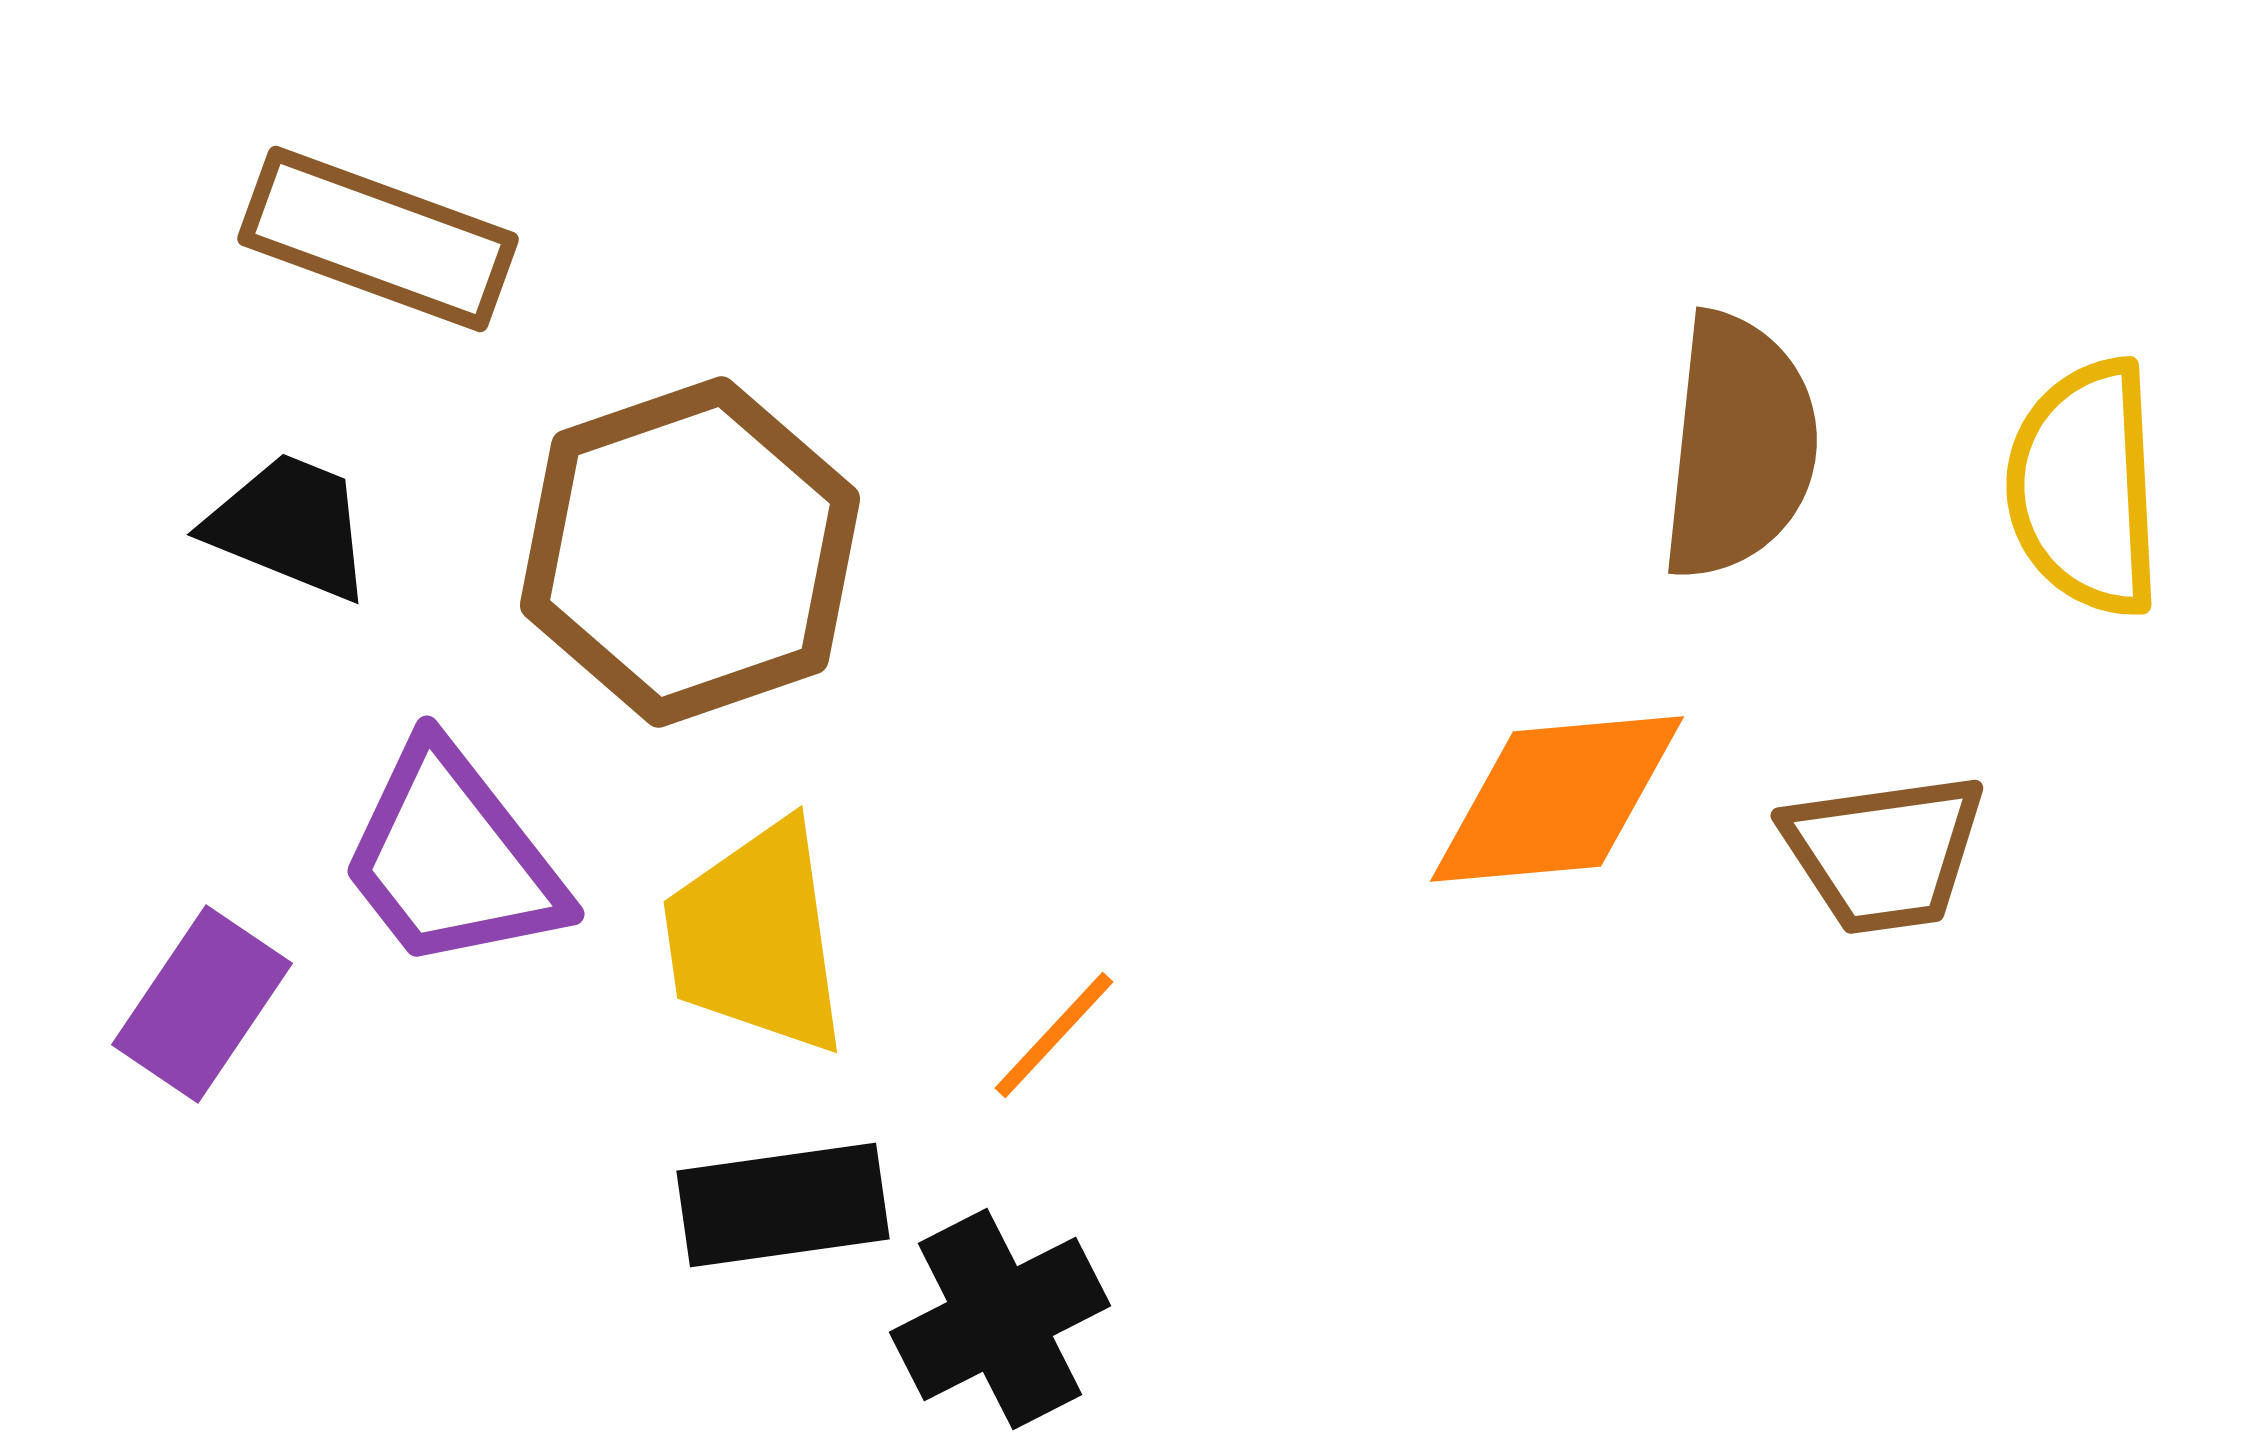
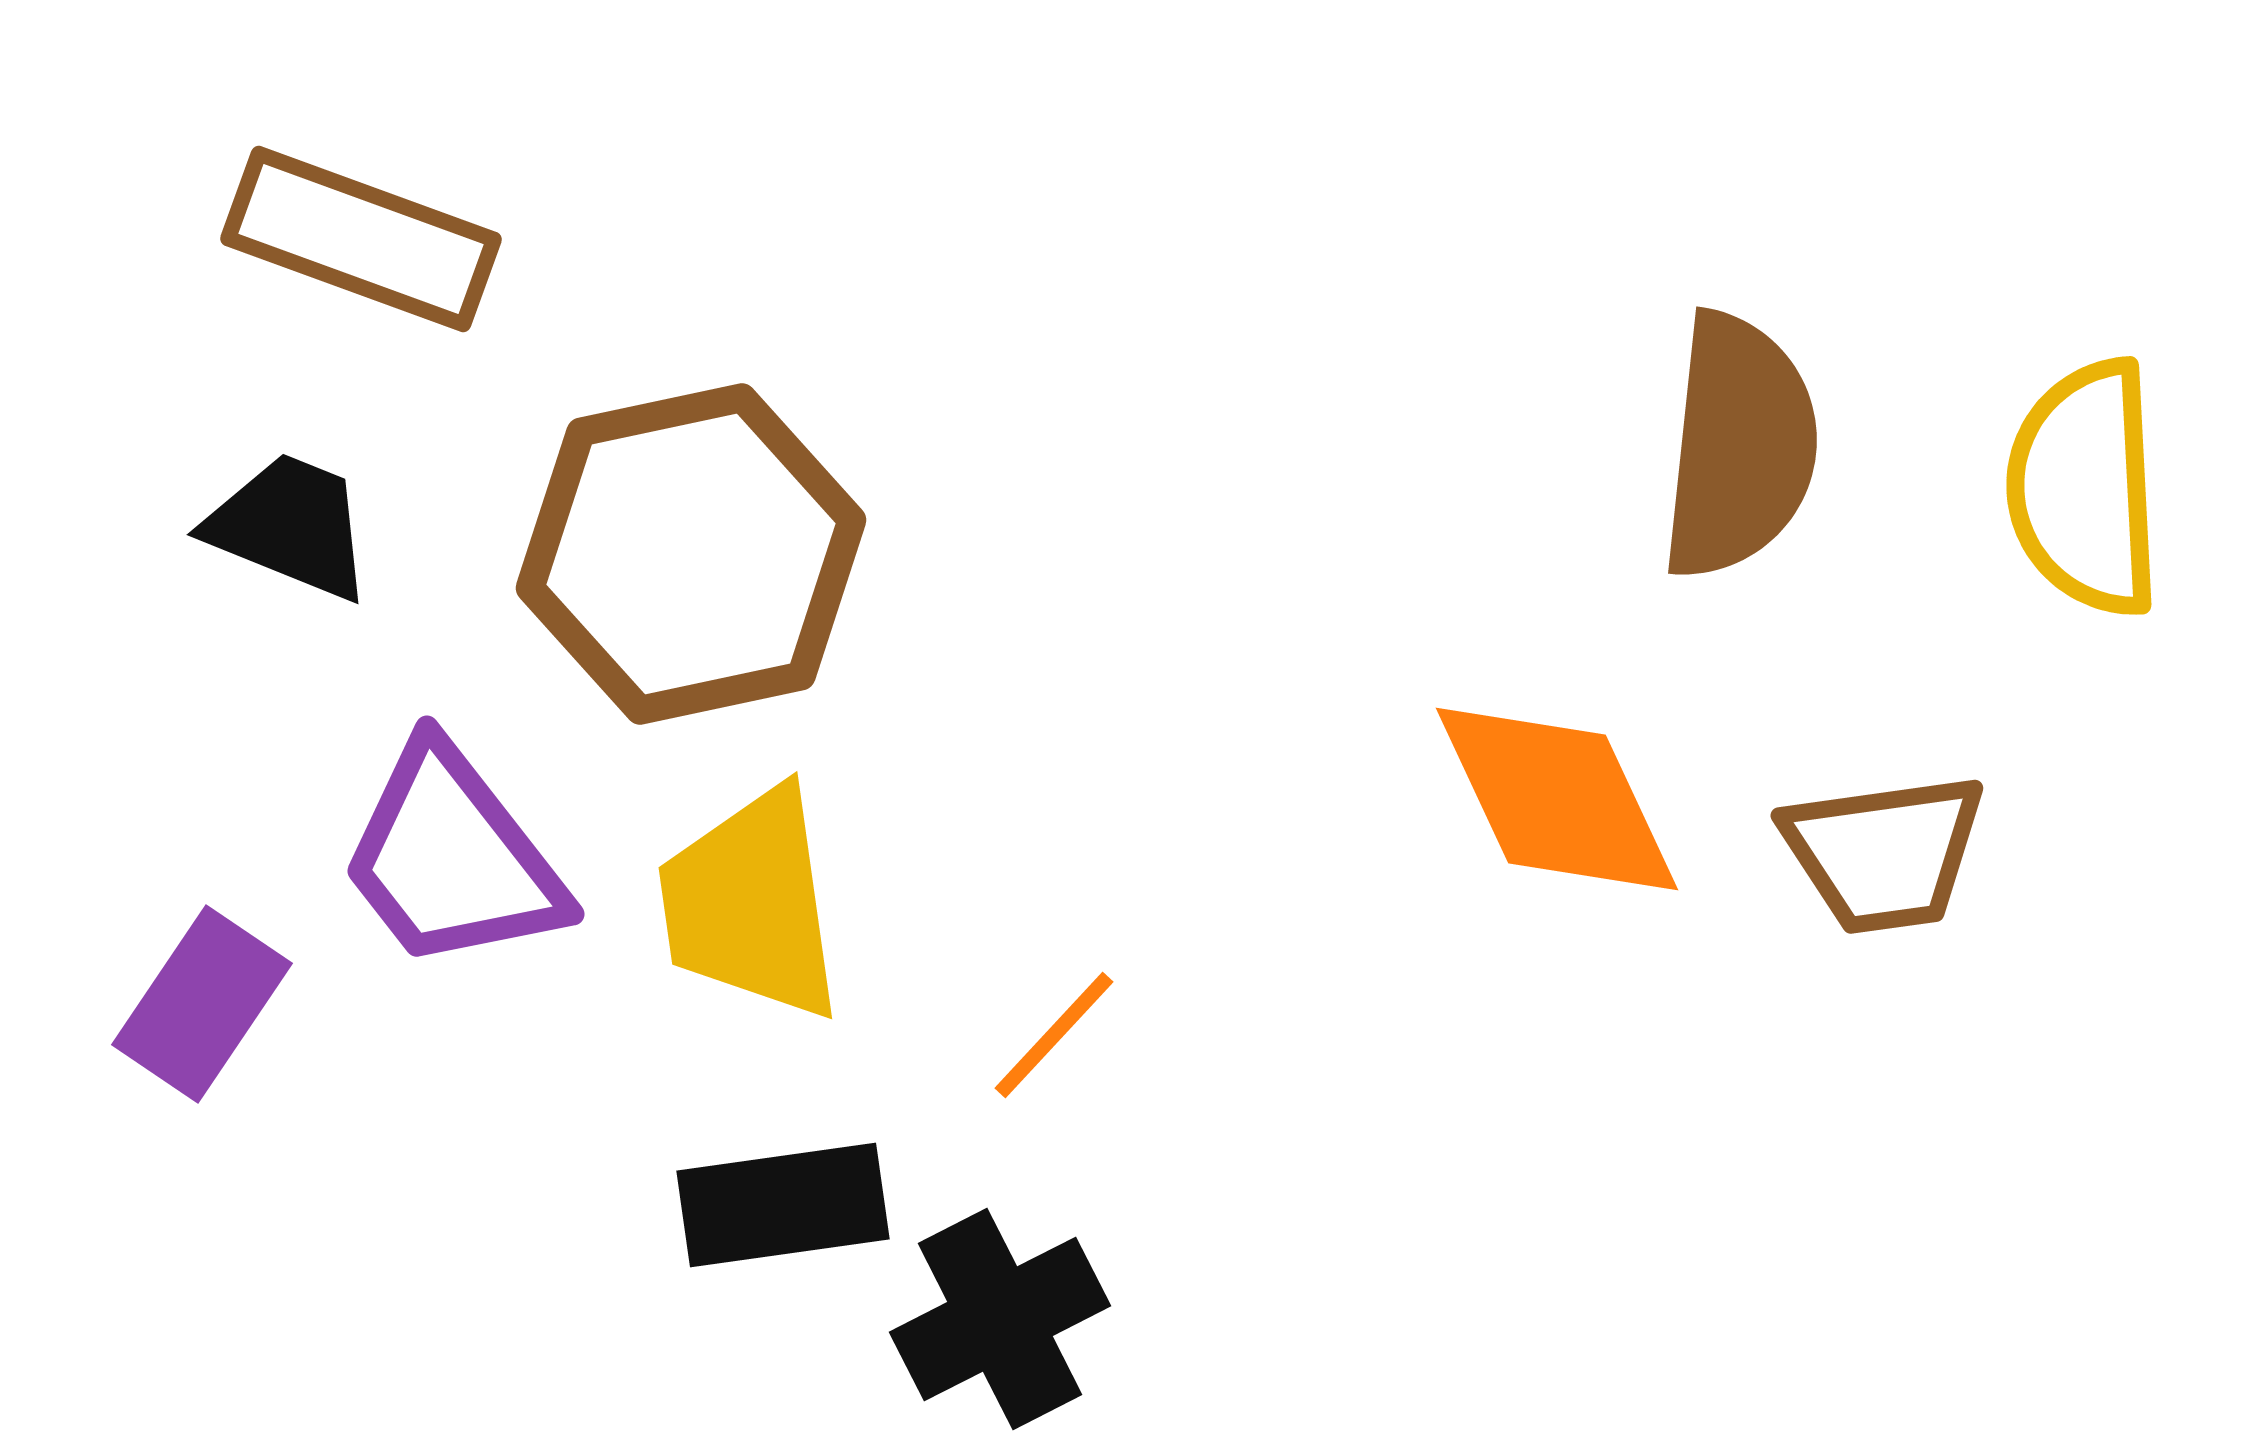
brown rectangle: moved 17 px left
brown hexagon: moved 1 px right, 2 px down; rotated 7 degrees clockwise
orange diamond: rotated 70 degrees clockwise
yellow trapezoid: moved 5 px left, 34 px up
